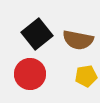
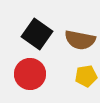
black square: rotated 16 degrees counterclockwise
brown semicircle: moved 2 px right
